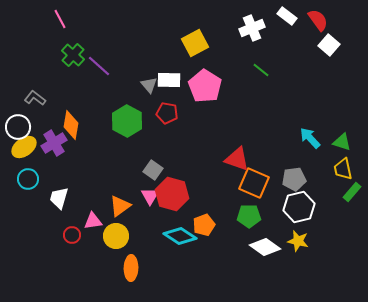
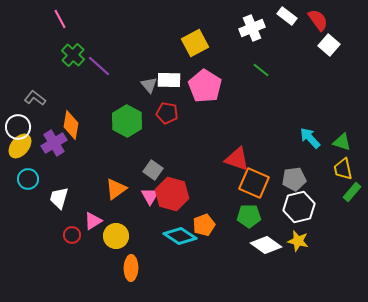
yellow ellipse at (24, 147): moved 4 px left, 1 px up; rotated 15 degrees counterclockwise
orange triangle at (120, 206): moved 4 px left, 17 px up
pink triangle at (93, 221): rotated 24 degrees counterclockwise
white diamond at (265, 247): moved 1 px right, 2 px up
